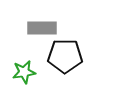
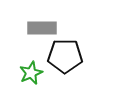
green star: moved 7 px right, 1 px down; rotated 15 degrees counterclockwise
